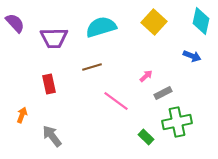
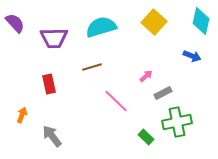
pink line: rotated 8 degrees clockwise
